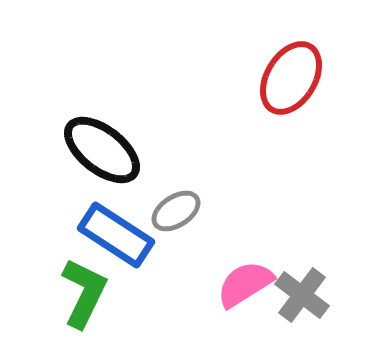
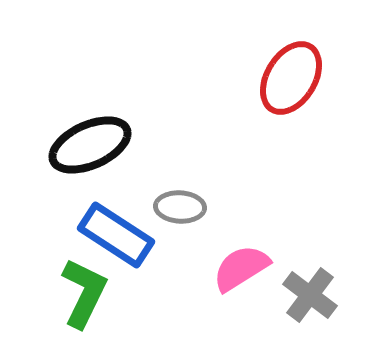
black ellipse: moved 12 px left, 5 px up; rotated 62 degrees counterclockwise
gray ellipse: moved 4 px right, 4 px up; rotated 36 degrees clockwise
pink semicircle: moved 4 px left, 16 px up
gray cross: moved 8 px right
